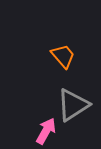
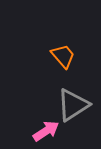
pink arrow: rotated 28 degrees clockwise
